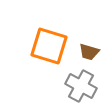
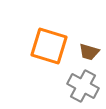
gray cross: moved 2 px right
